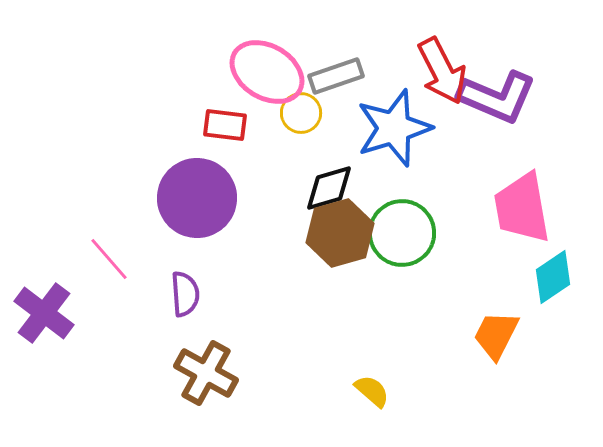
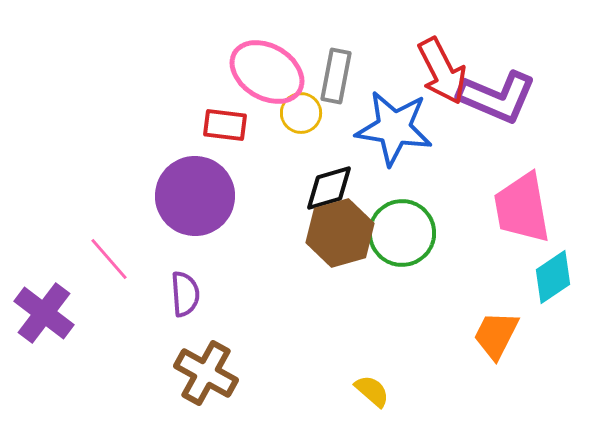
gray rectangle: rotated 60 degrees counterclockwise
blue star: rotated 26 degrees clockwise
purple circle: moved 2 px left, 2 px up
